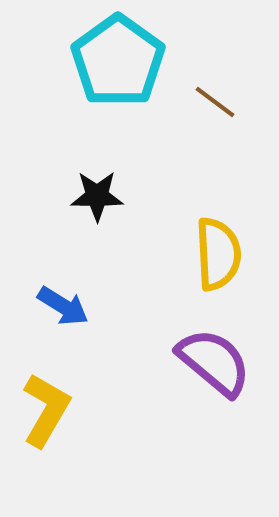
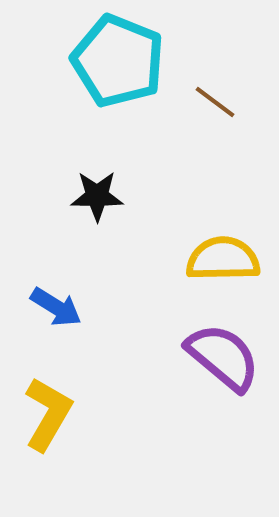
cyan pentagon: rotated 14 degrees counterclockwise
yellow semicircle: moved 5 px right, 5 px down; rotated 88 degrees counterclockwise
blue arrow: moved 7 px left, 1 px down
purple semicircle: moved 9 px right, 5 px up
yellow L-shape: moved 2 px right, 4 px down
